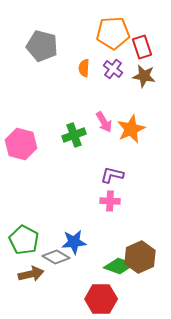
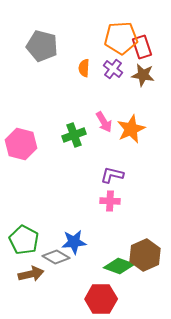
orange pentagon: moved 8 px right, 5 px down
brown star: moved 1 px left, 1 px up
brown hexagon: moved 5 px right, 2 px up
